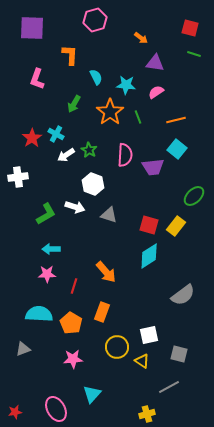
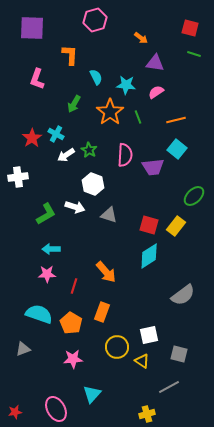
cyan semicircle at (39, 314): rotated 16 degrees clockwise
